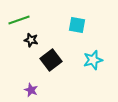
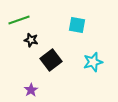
cyan star: moved 2 px down
purple star: rotated 16 degrees clockwise
